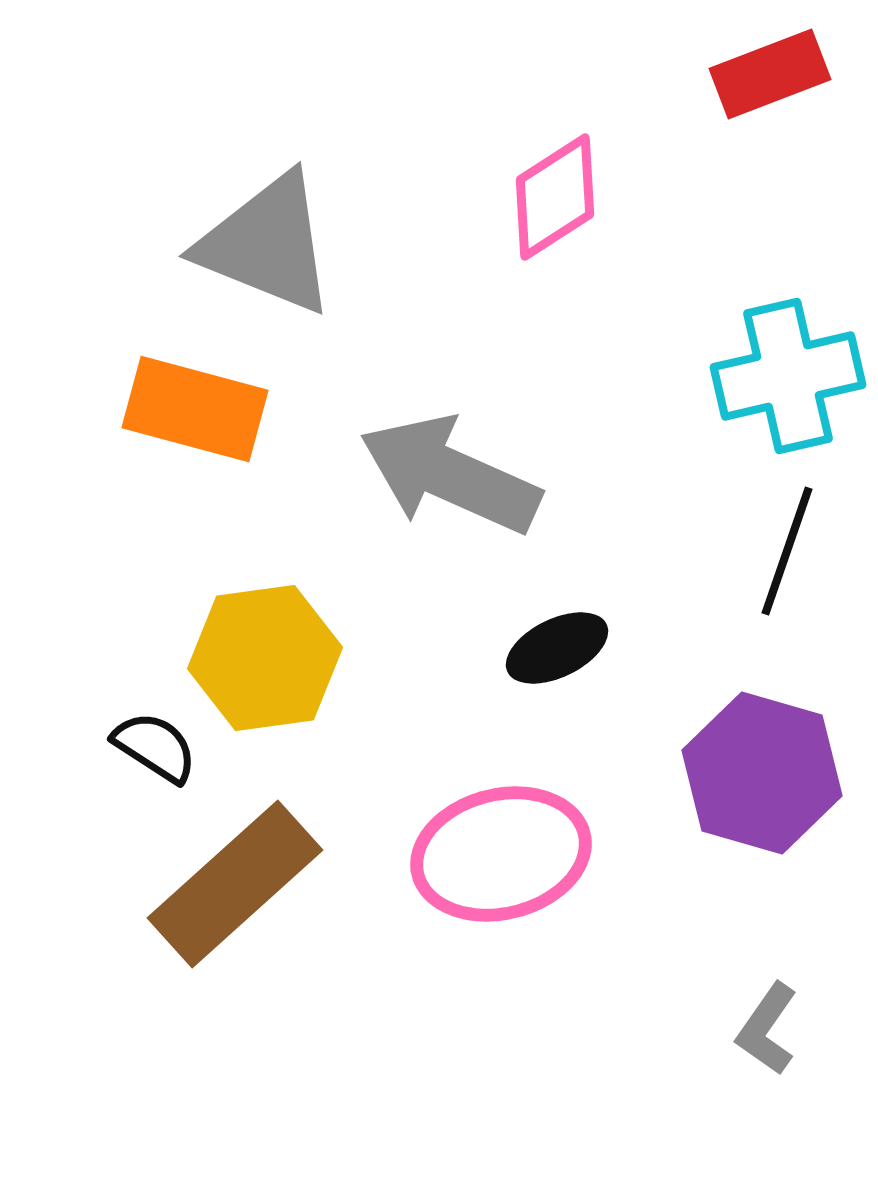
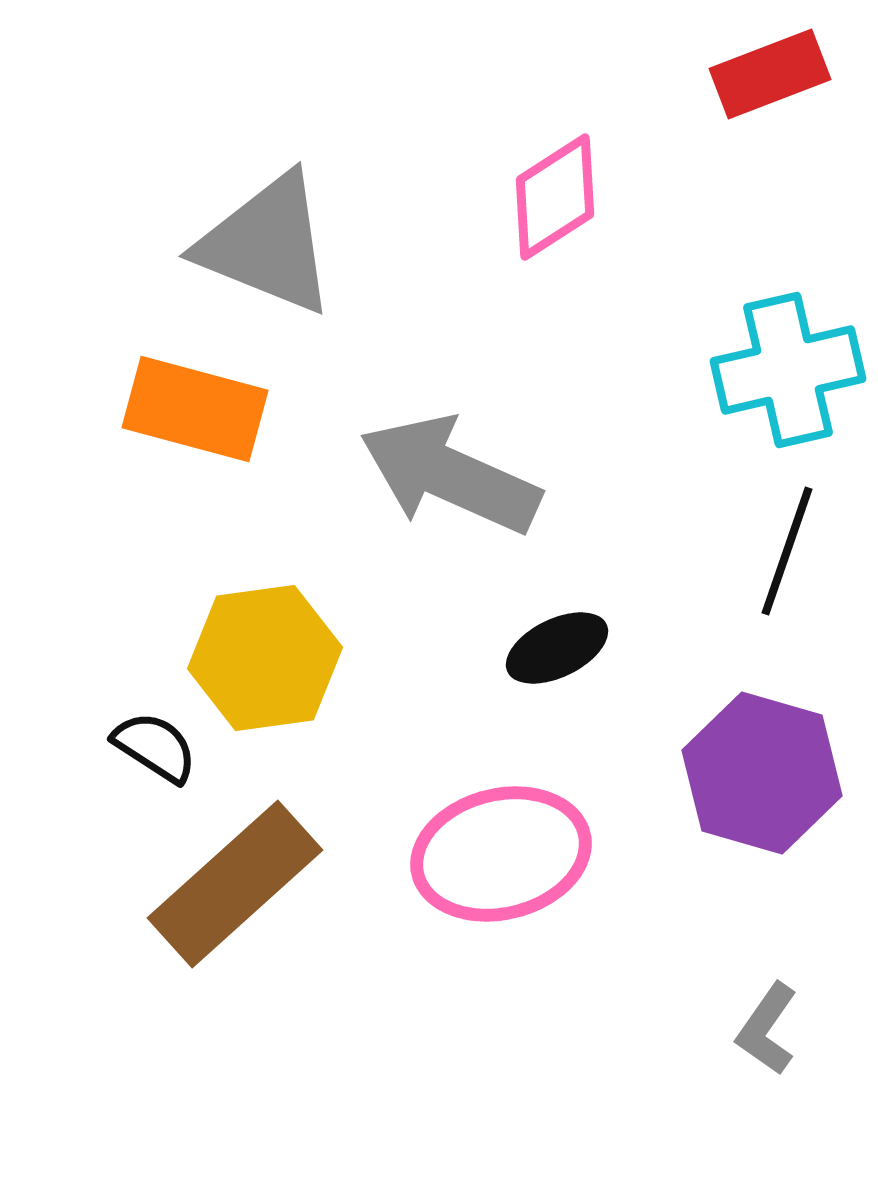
cyan cross: moved 6 px up
